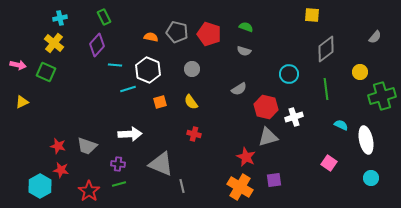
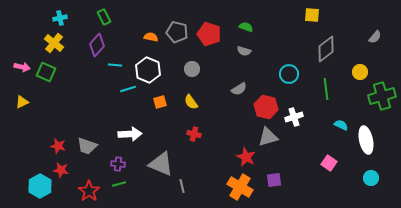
pink arrow at (18, 65): moved 4 px right, 2 px down
